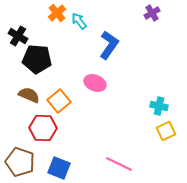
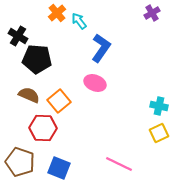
blue L-shape: moved 8 px left, 3 px down
yellow square: moved 7 px left, 2 px down
